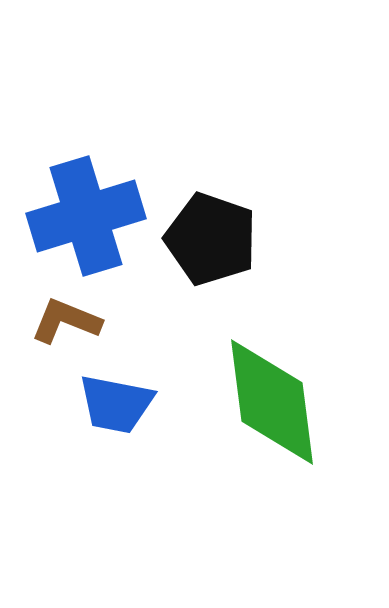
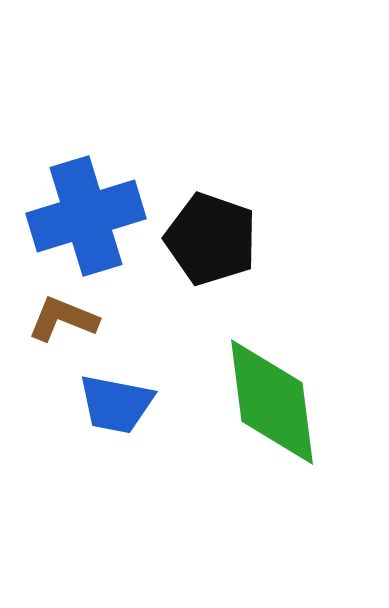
brown L-shape: moved 3 px left, 2 px up
